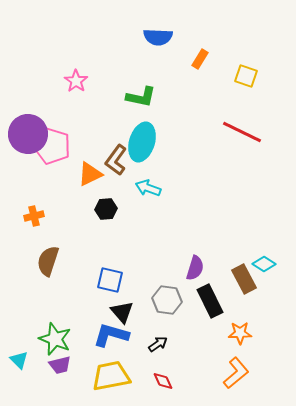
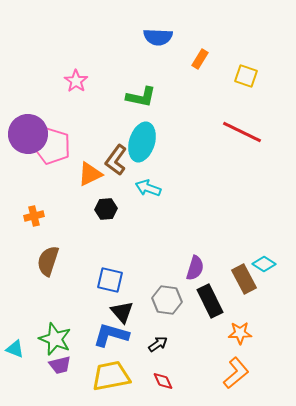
cyan triangle: moved 4 px left, 11 px up; rotated 24 degrees counterclockwise
